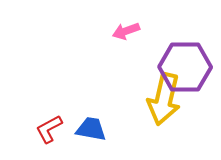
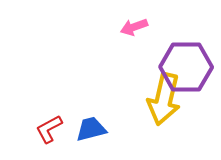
pink arrow: moved 8 px right, 4 px up
purple hexagon: moved 1 px right
blue trapezoid: rotated 24 degrees counterclockwise
